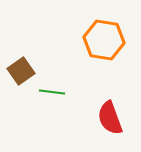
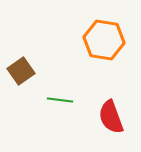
green line: moved 8 px right, 8 px down
red semicircle: moved 1 px right, 1 px up
